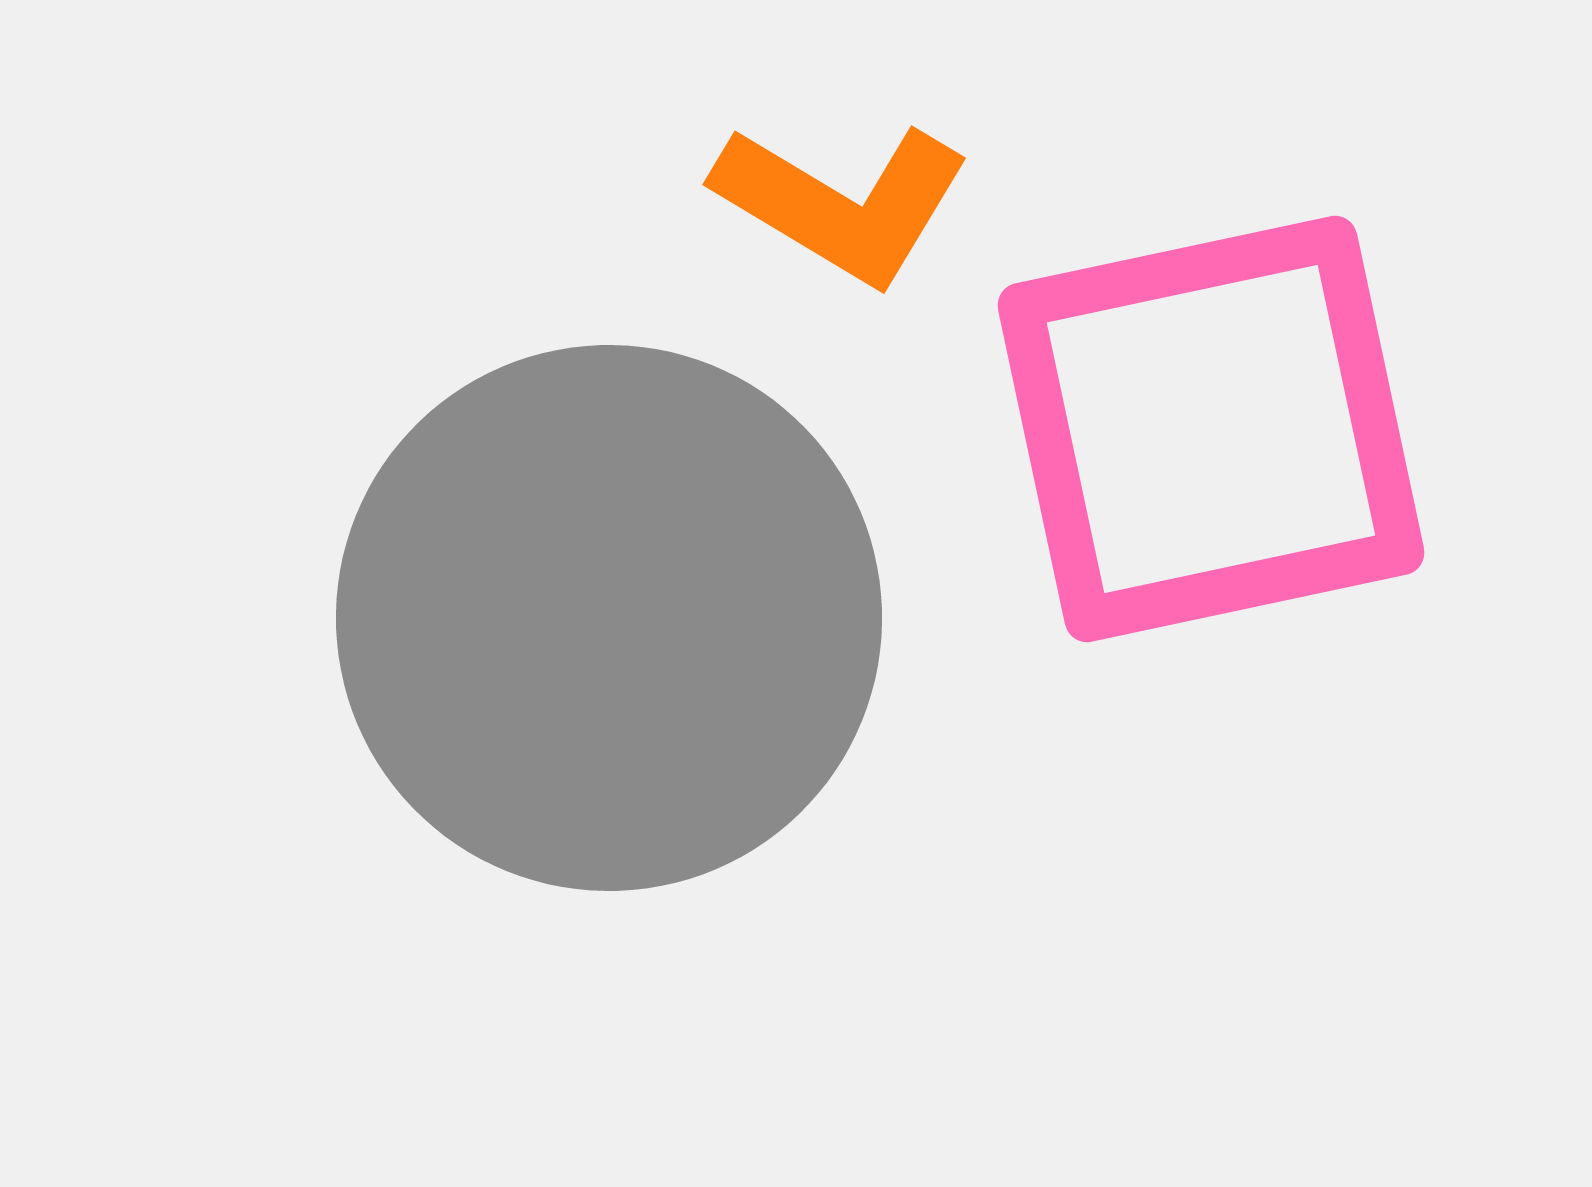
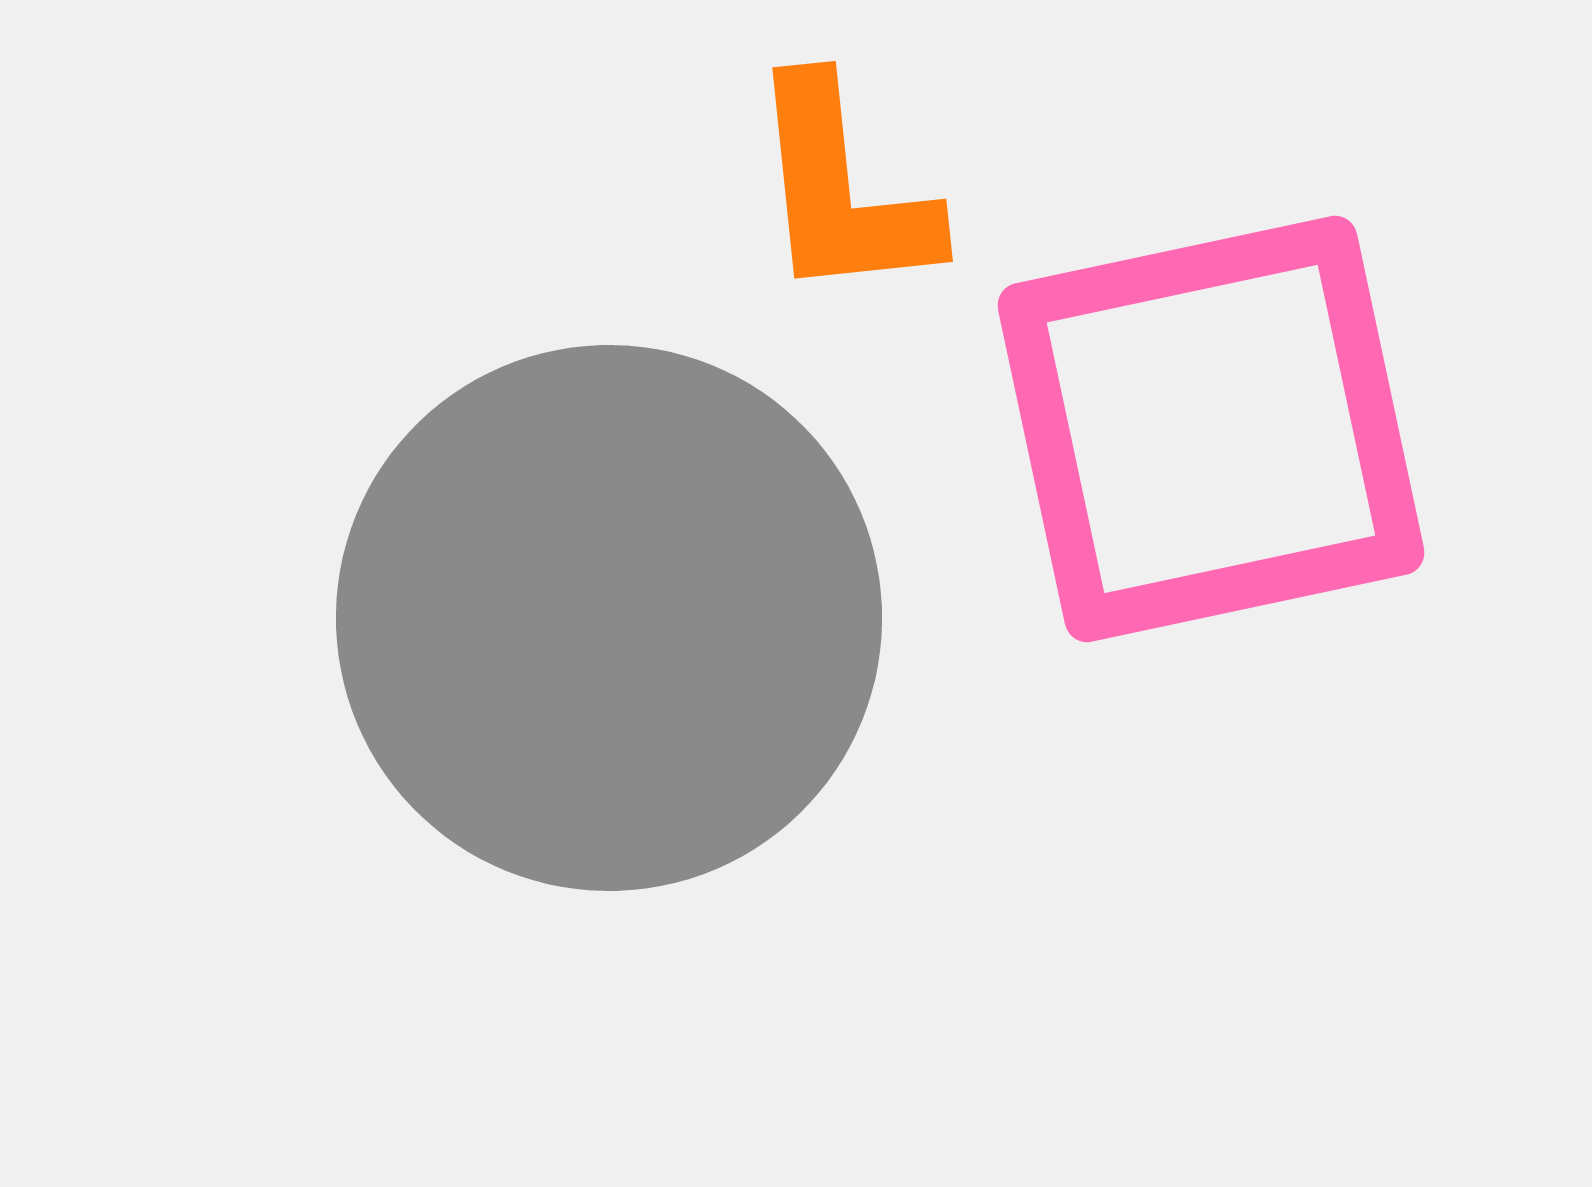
orange L-shape: moved 13 px up; rotated 53 degrees clockwise
